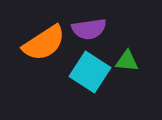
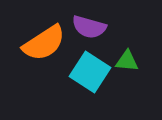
purple semicircle: moved 2 px up; rotated 24 degrees clockwise
